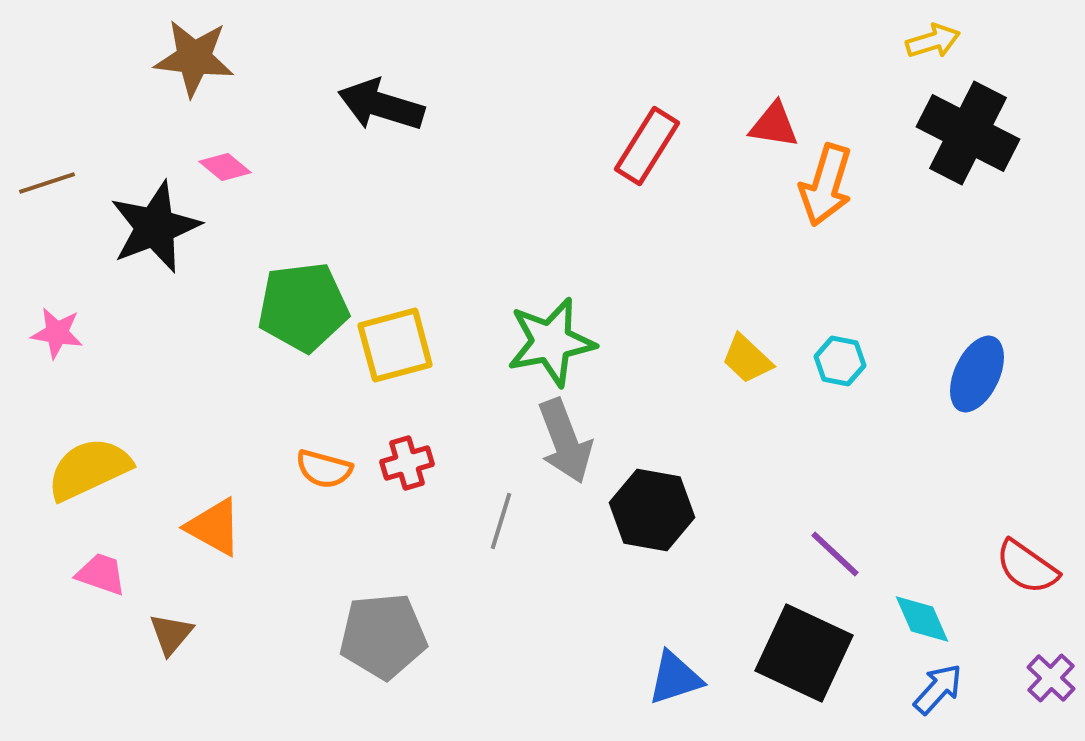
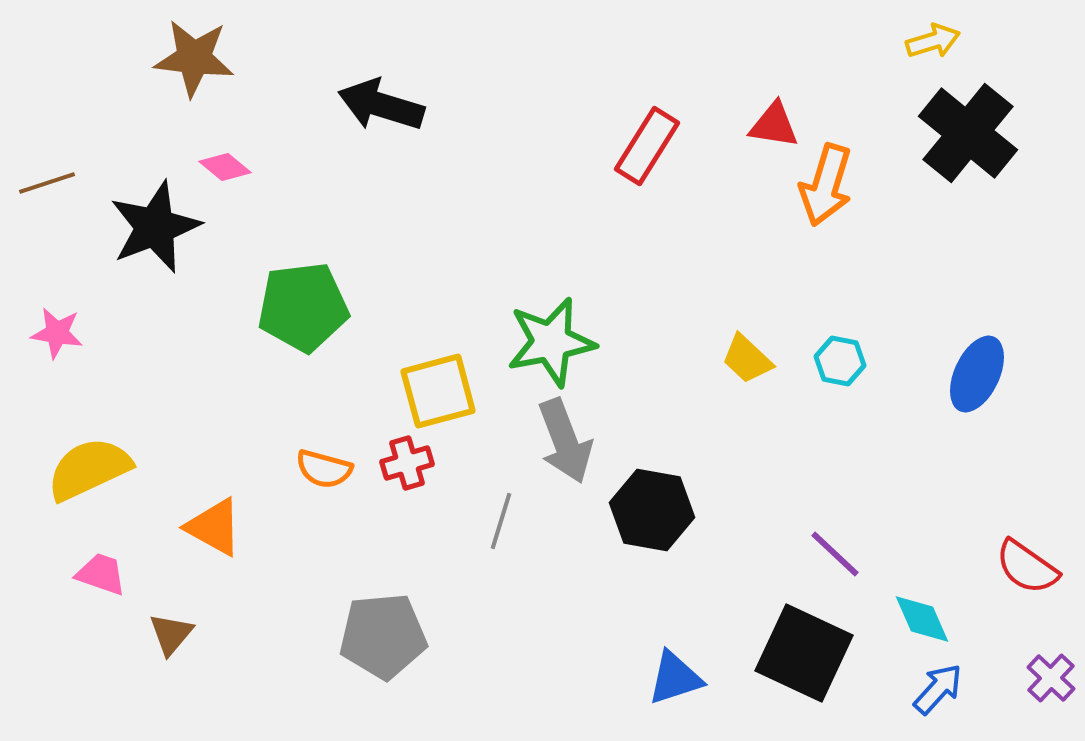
black cross: rotated 12 degrees clockwise
yellow square: moved 43 px right, 46 px down
